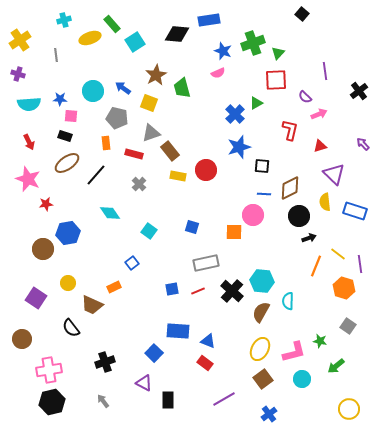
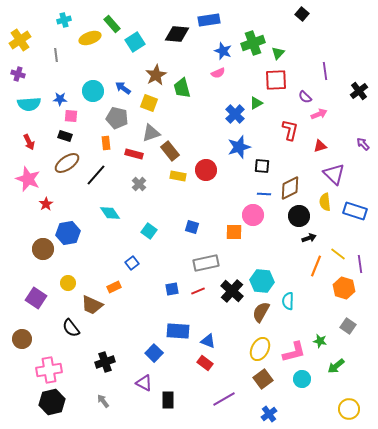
red star at (46, 204): rotated 24 degrees counterclockwise
